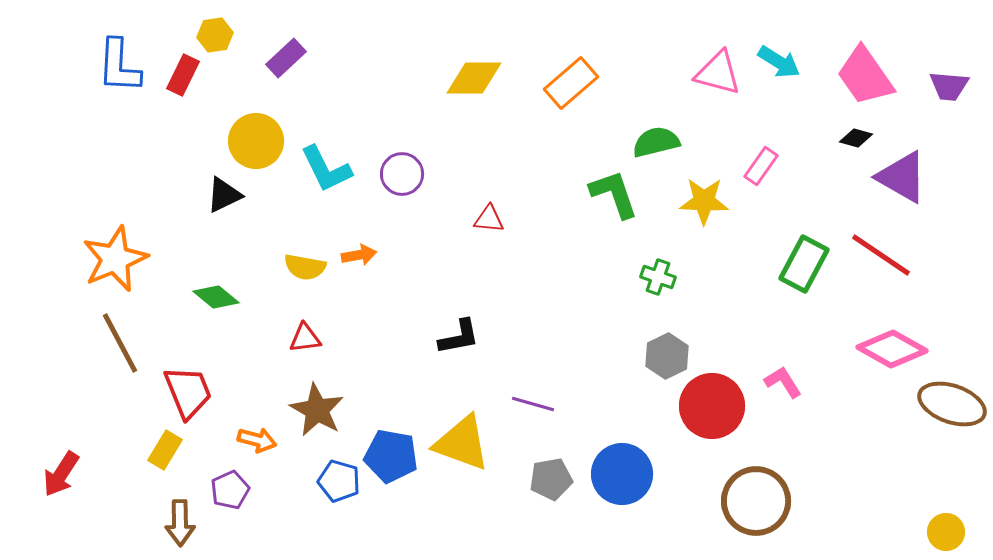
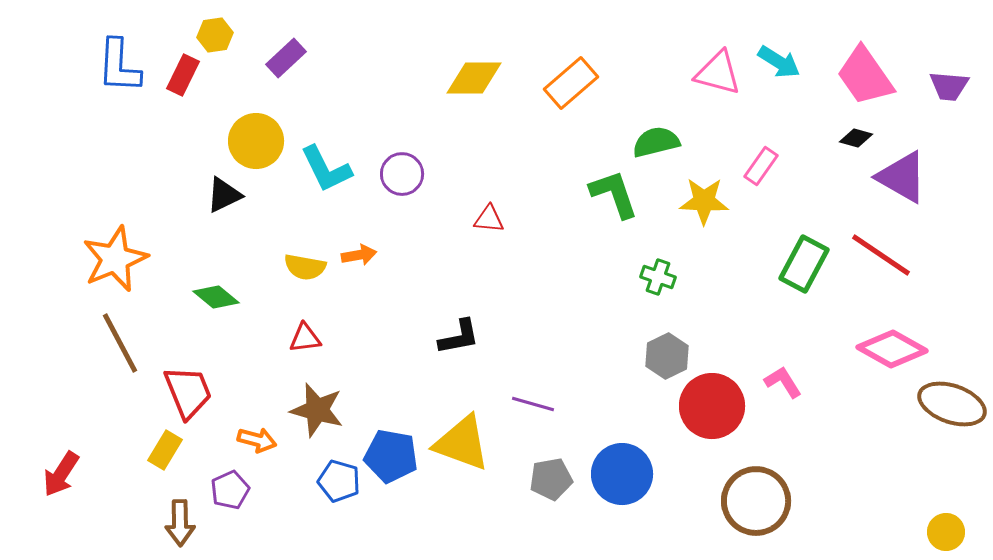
brown star at (317, 410): rotated 14 degrees counterclockwise
